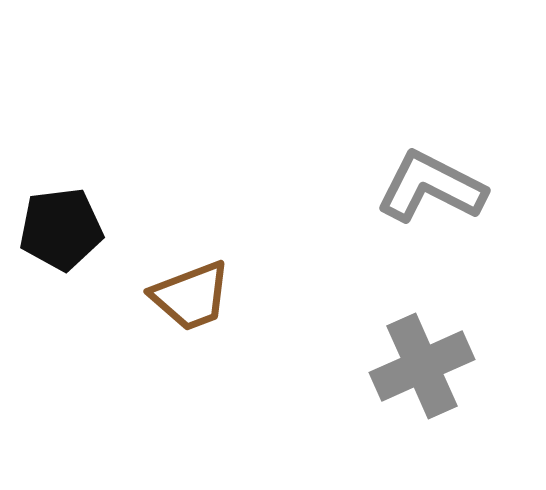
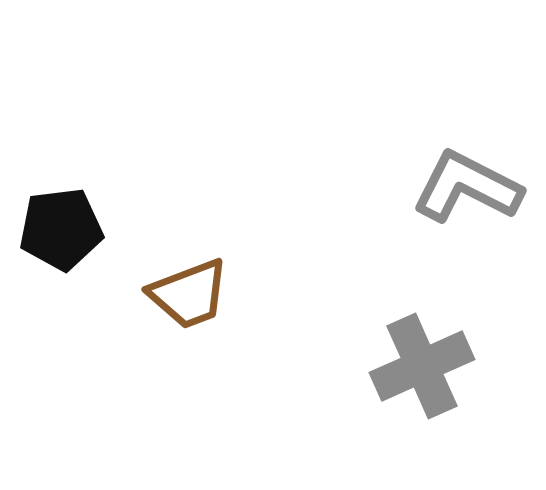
gray L-shape: moved 36 px right
brown trapezoid: moved 2 px left, 2 px up
